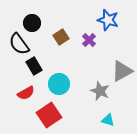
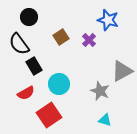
black circle: moved 3 px left, 6 px up
cyan triangle: moved 3 px left
